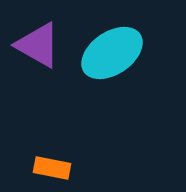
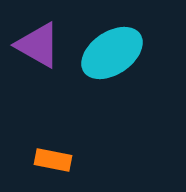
orange rectangle: moved 1 px right, 8 px up
